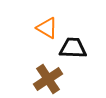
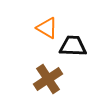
black trapezoid: moved 2 px up
